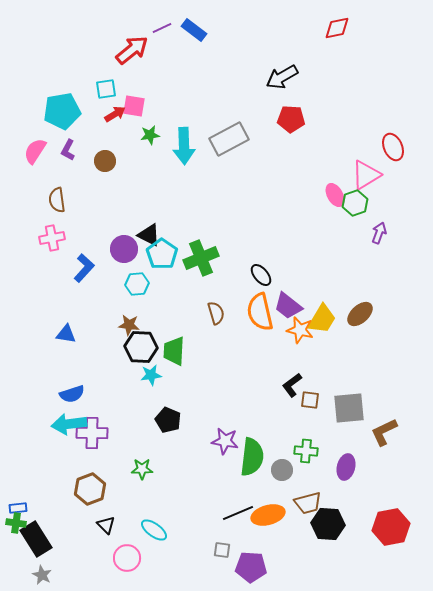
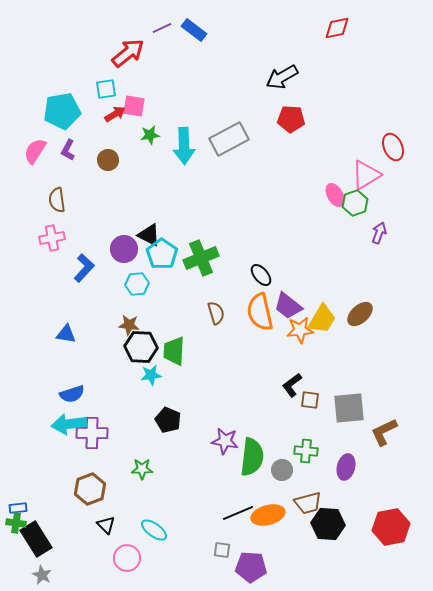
red arrow at (132, 50): moved 4 px left, 3 px down
brown circle at (105, 161): moved 3 px right, 1 px up
orange star at (300, 330): rotated 20 degrees counterclockwise
